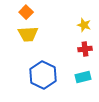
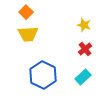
red cross: rotated 32 degrees counterclockwise
cyan rectangle: rotated 28 degrees counterclockwise
